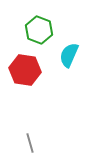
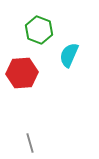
red hexagon: moved 3 px left, 3 px down; rotated 12 degrees counterclockwise
